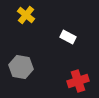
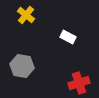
gray hexagon: moved 1 px right, 1 px up
red cross: moved 1 px right, 2 px down
